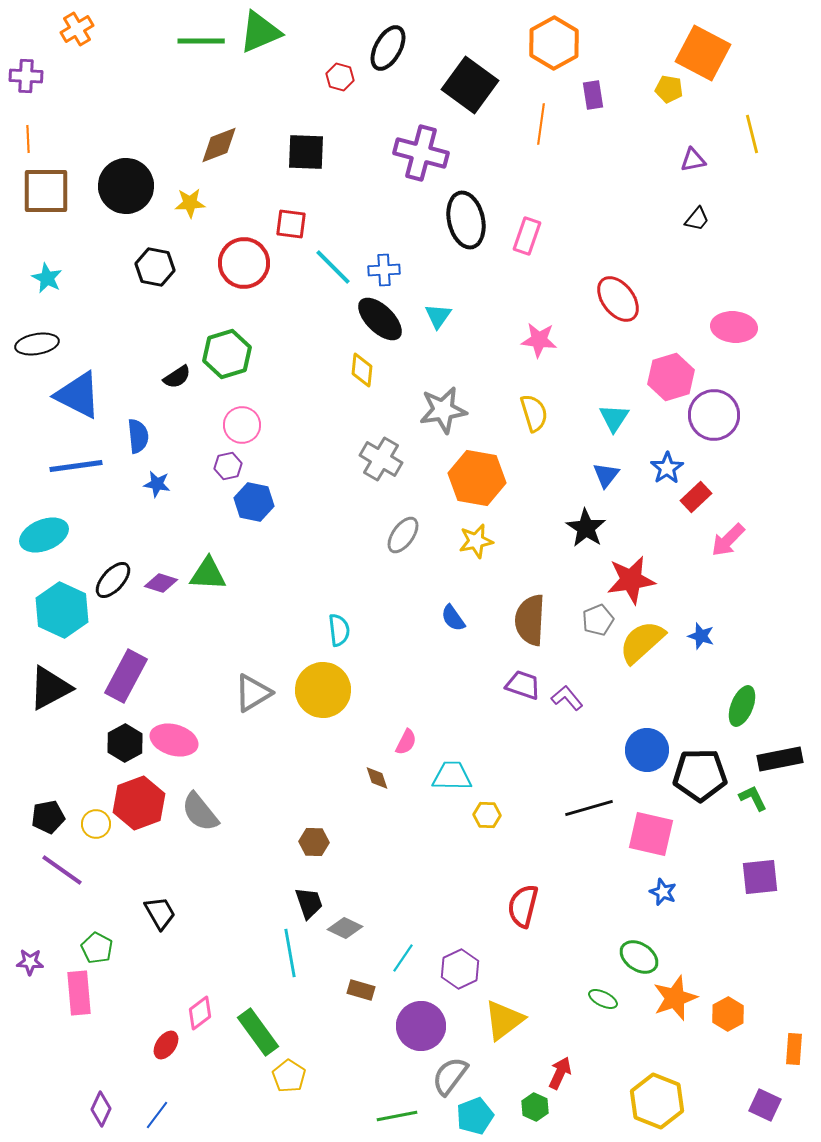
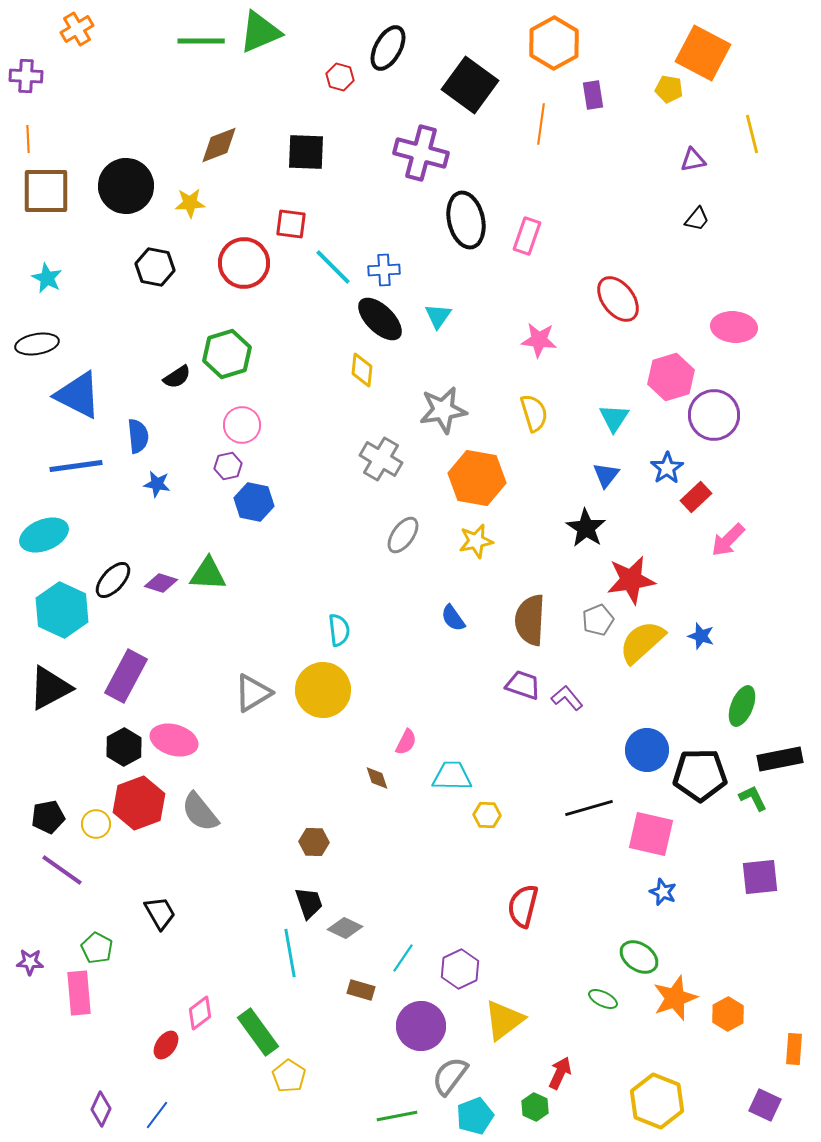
black hexagon at (125, 743): moved 1 px left, 4 px down
